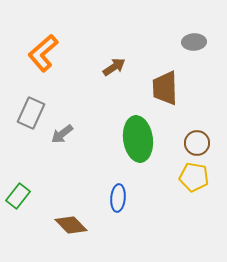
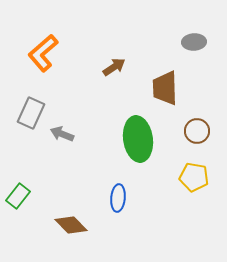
gray arrow: rotated 60 degrees clockwise
brown circle: moved 12 px up
